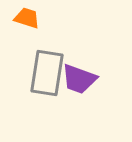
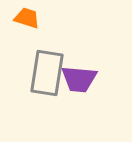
purple trapezoid: rotated 15 degrees counterclockwise
